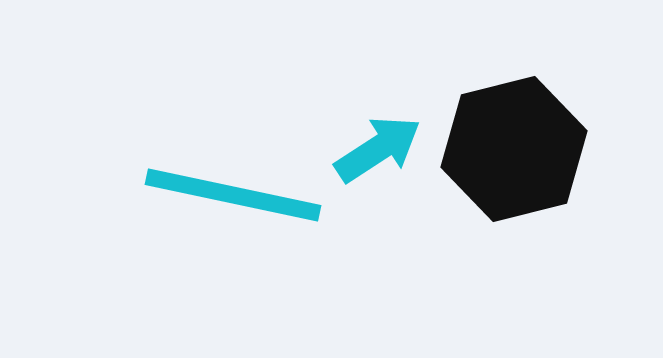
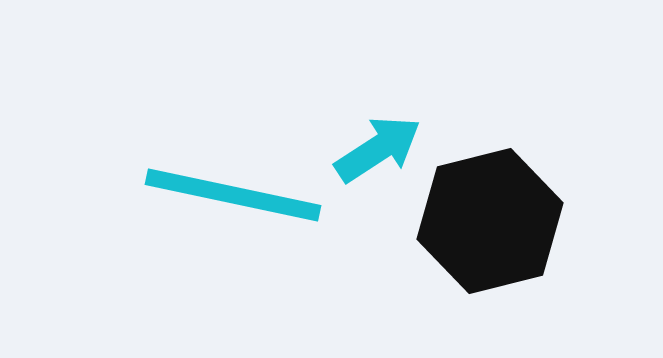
black hexagon: moved 24 px left, 72 px down
